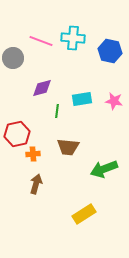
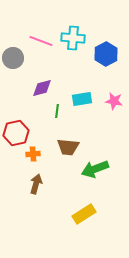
blue hexagon: moved 4 px left, 3 px down; rotated 20 degrees clockwise
red hexagon: moved 1 px left, 1 px up
green arrow: moved 9 px left
